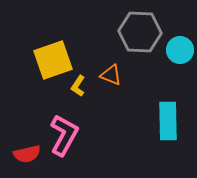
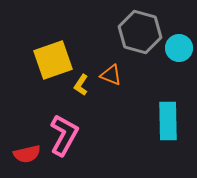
gray hexagon: rotated 12 degrees clockwise
cyan circle: moved 1 px left, 2 px up
yellow L-shape: moved 3 px right, 1 px up
